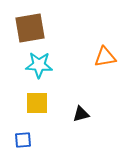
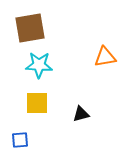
blue square: moved 3 px left
